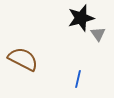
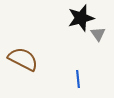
blue line: rotated 18 degrees counterclockwise
